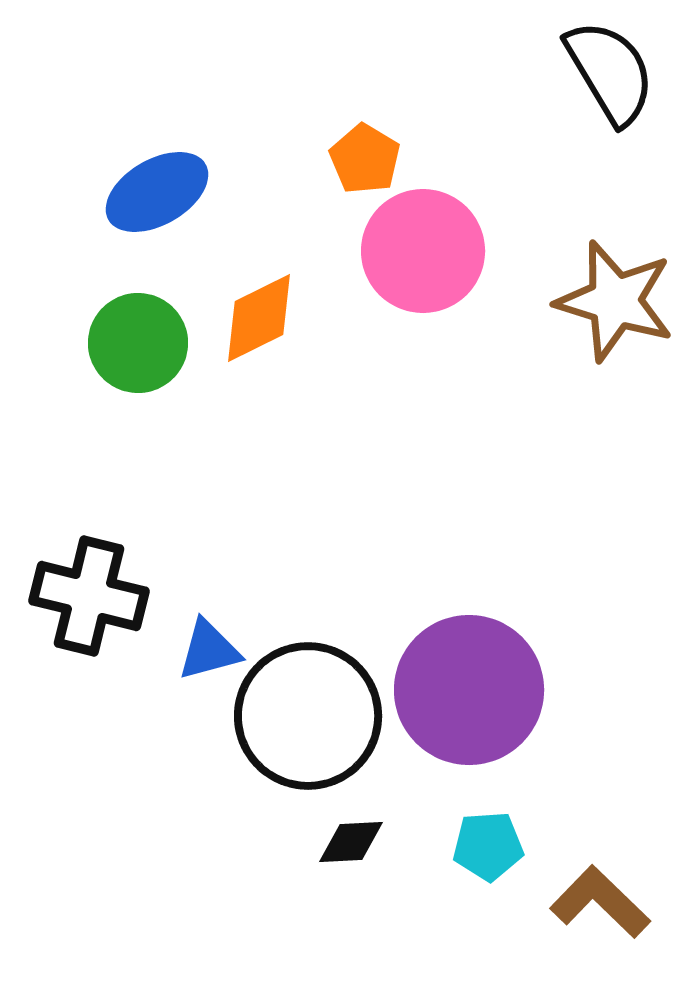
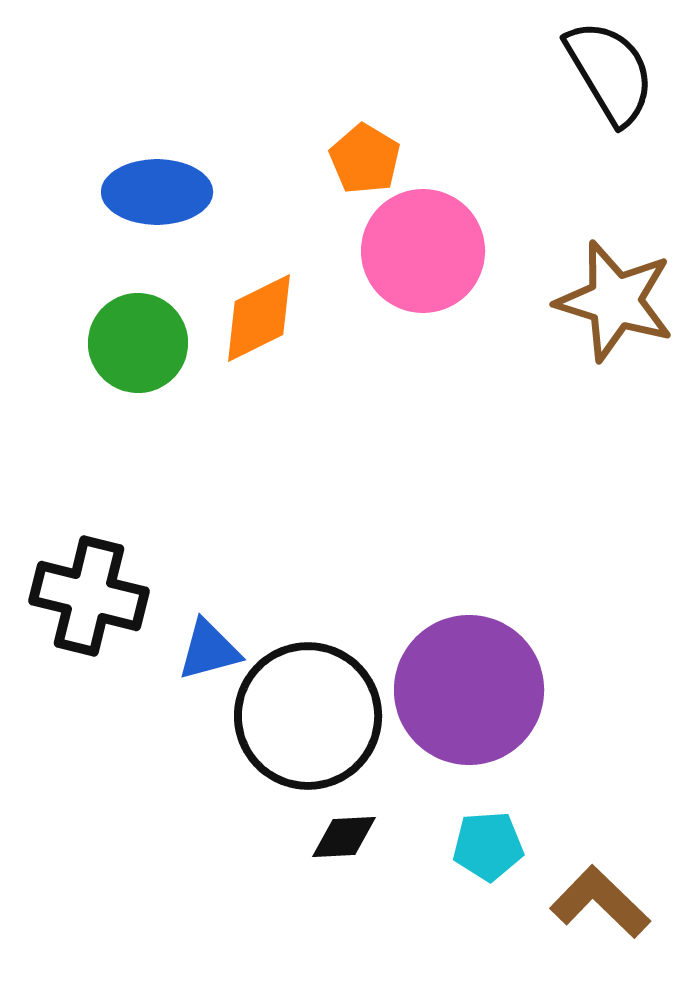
blue ellipse: rotated 30 degrees clockwise
black diamond: moved 7 px left, 5 px up
